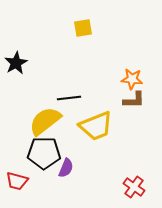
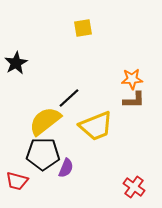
orange star: rotated 10 degrees counterclockwise
black line: rotated 35 degrees counterclockwise
black pentagon: moved 1 px left, 1 px down
